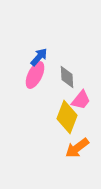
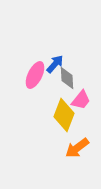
blue arrow: moved 16 px right, 7 px down
gray diamond: moved 1 px down
yellow diamond: moved 3 px left, 2 px up
